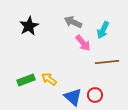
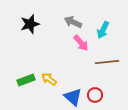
black star: moved 1 px right, 2 px up; rotated 12 degrees clockwise
pink arrow: moved 2 px left
